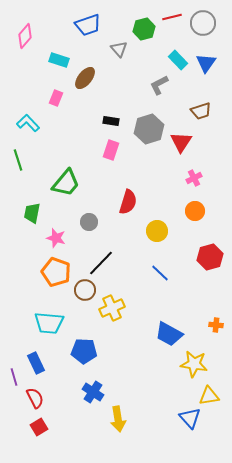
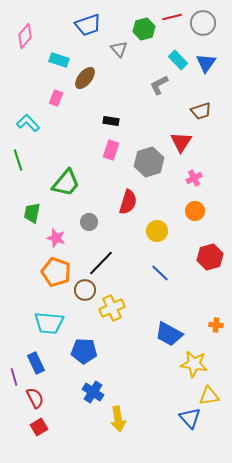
gray hexagon at (149, 129): moved 33 px down
